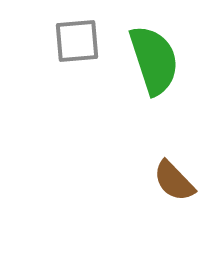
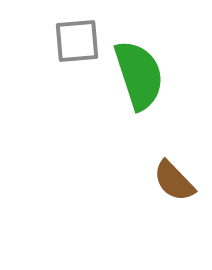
green semicircle: moved 15 px left, 15 px down
